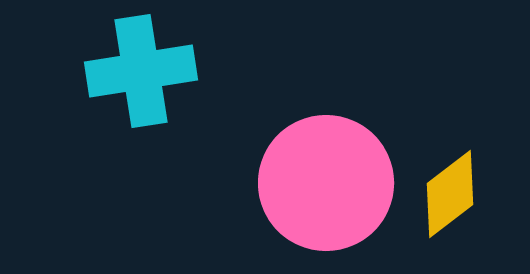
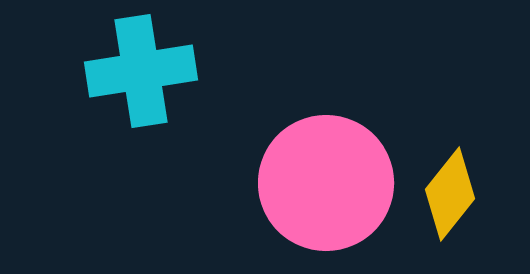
yellow diamond: rotated 14 degrees counterclockwise
